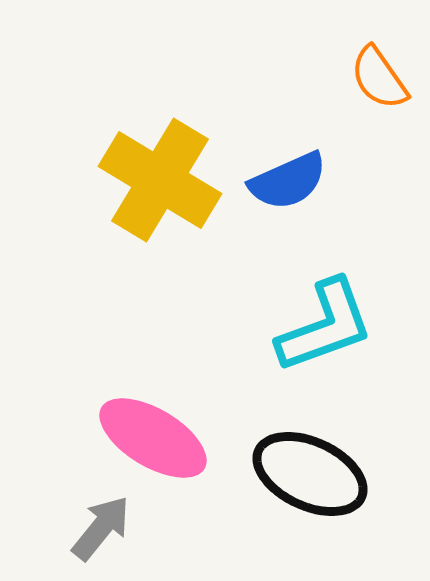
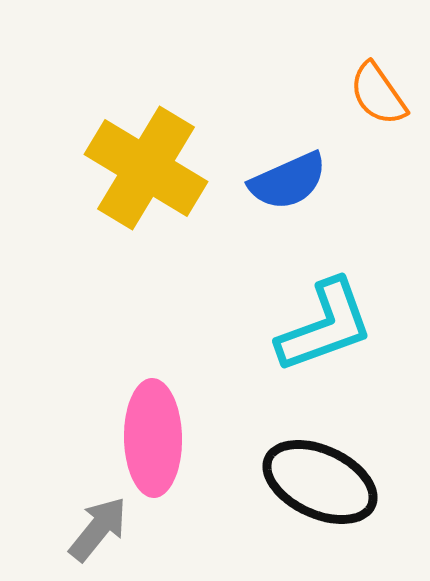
orange semicircle: moved 1 px left, 16 px down
yellow cross: moved 14 px left, 12 px up
pink ellipse: rotated 58 degrees clockwise
black ellipse: moved 10 px right, 8 px down
gray arrow: moved 3 px left, 1 px down
